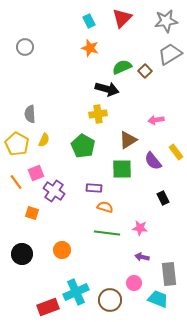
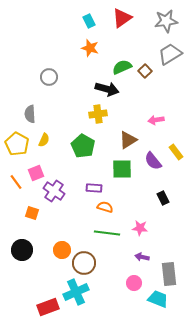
red triangle: rotated 10 degrees clockwise
gray circle: moved 24 px right, 30 px down
black circle: moved 4 px up
brown circle: moved 26 px left, 37 px up
